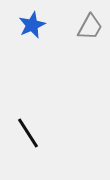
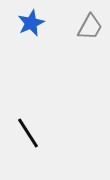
blue star: moved 1 px left, 2 px up
